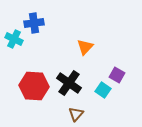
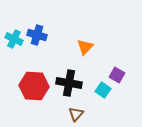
blue cross: moved 3 px right, 12 px down; rotated 24 degrees clockwise
black cross: rotated 25 degrees counterclockwise
